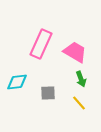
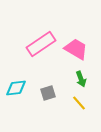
pink rectangle: rotated 32 degrees clockwise
pink trapezoid: moved 1 px right, 3 px up
cyan diamond: moved 1 px left, 6 px down
gray square: rotated 14 degrees counterclockwise
